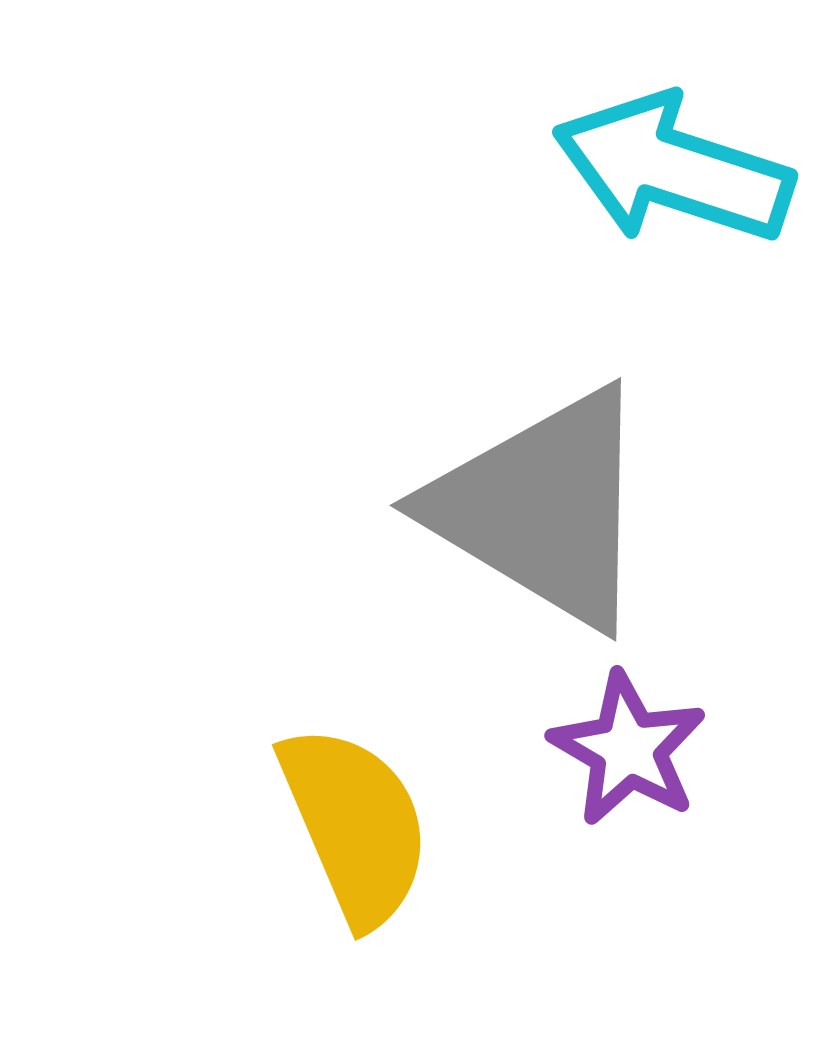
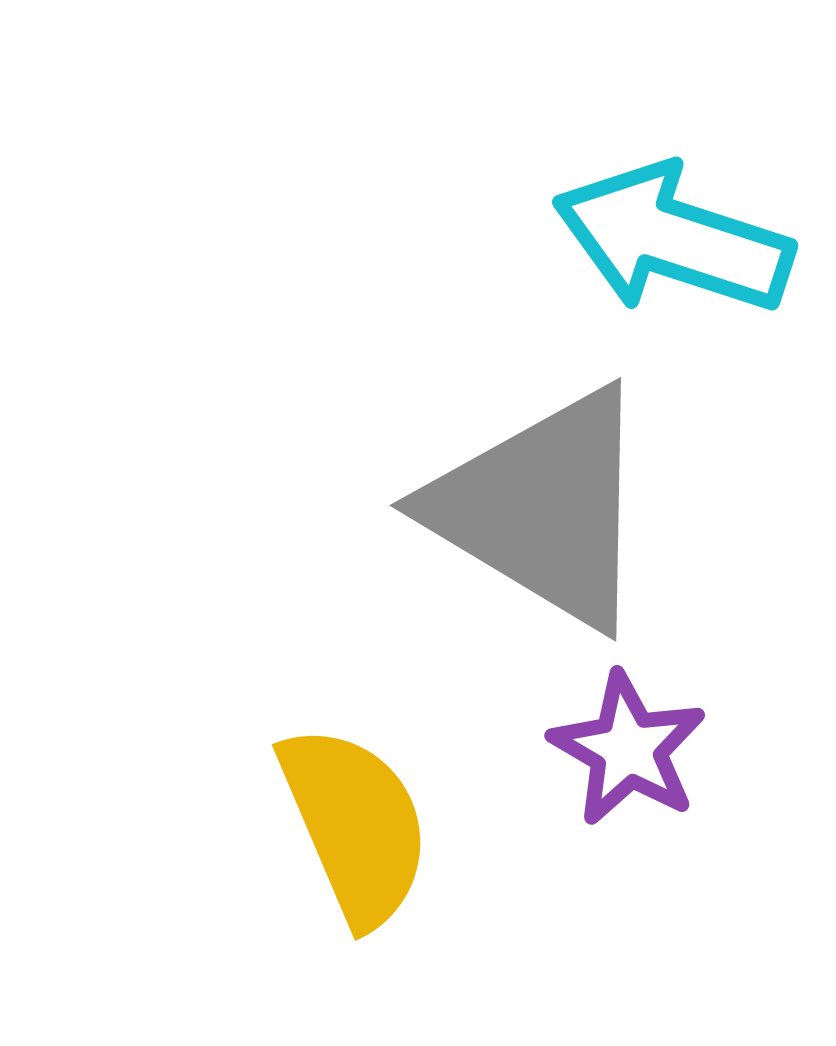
cyan arrow: moved 70 px down
